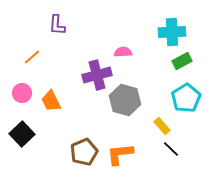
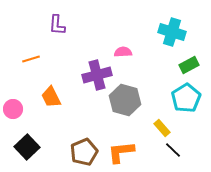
cyan cross: rotated 20 degrees clockwise
orange line: moved 1 px left, 2 px down; rotated 24 degrees clockwise
green rectangle: moved 7 px right, 4 px down
pink circle: moved 9 px left, 16 px down
orange trapezoid: moved 4 px up
yellow rectangle: moved 2 px down
black square: moved 5 px right, 13 px down
black line: moved 2 px right, 1 px down
orange L-shape: moved 1 px right, 2 px up
